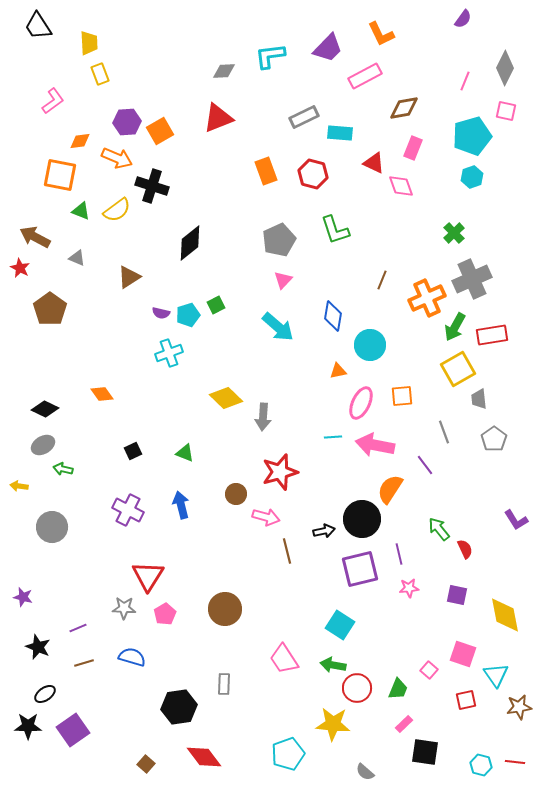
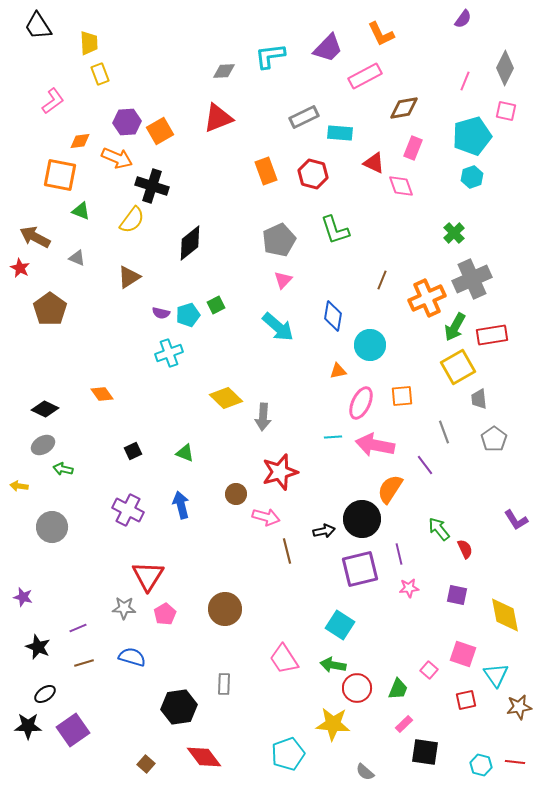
yellow semicircle at (117, 210): moved 15 px right, 10 px down; rotated 16 degrees counterclockwise
yellow square at (458, 369): moved 2 px up
